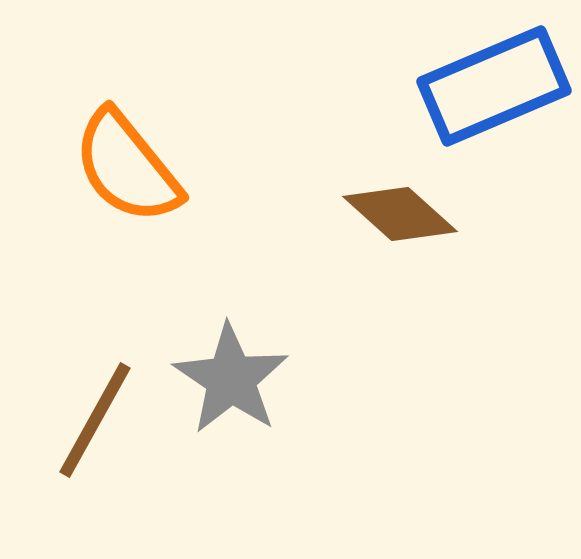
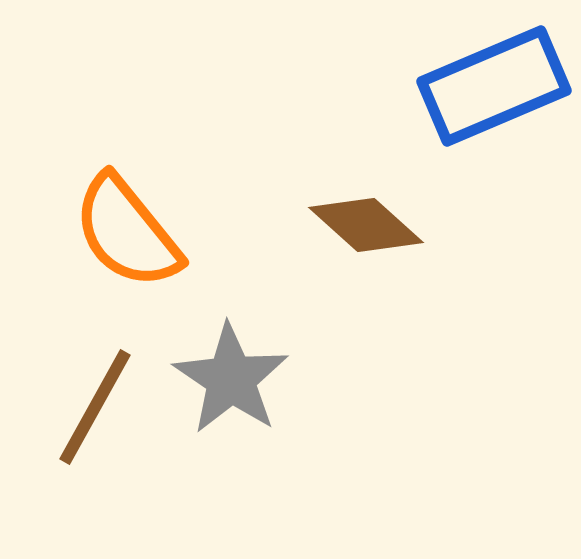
orange semicircle: moved 65 px down
brown diamond: moved 34 px left, 11 px down
brown line: moved 13 px up
